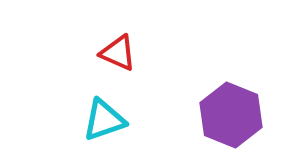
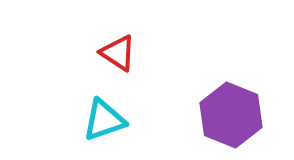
red triangle: rotated 9 degrees clockwise
